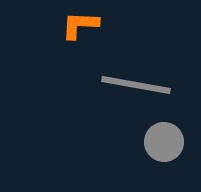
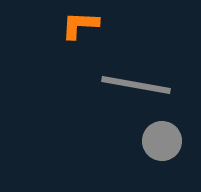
gray circle: moved 2 px left, 1 px up
